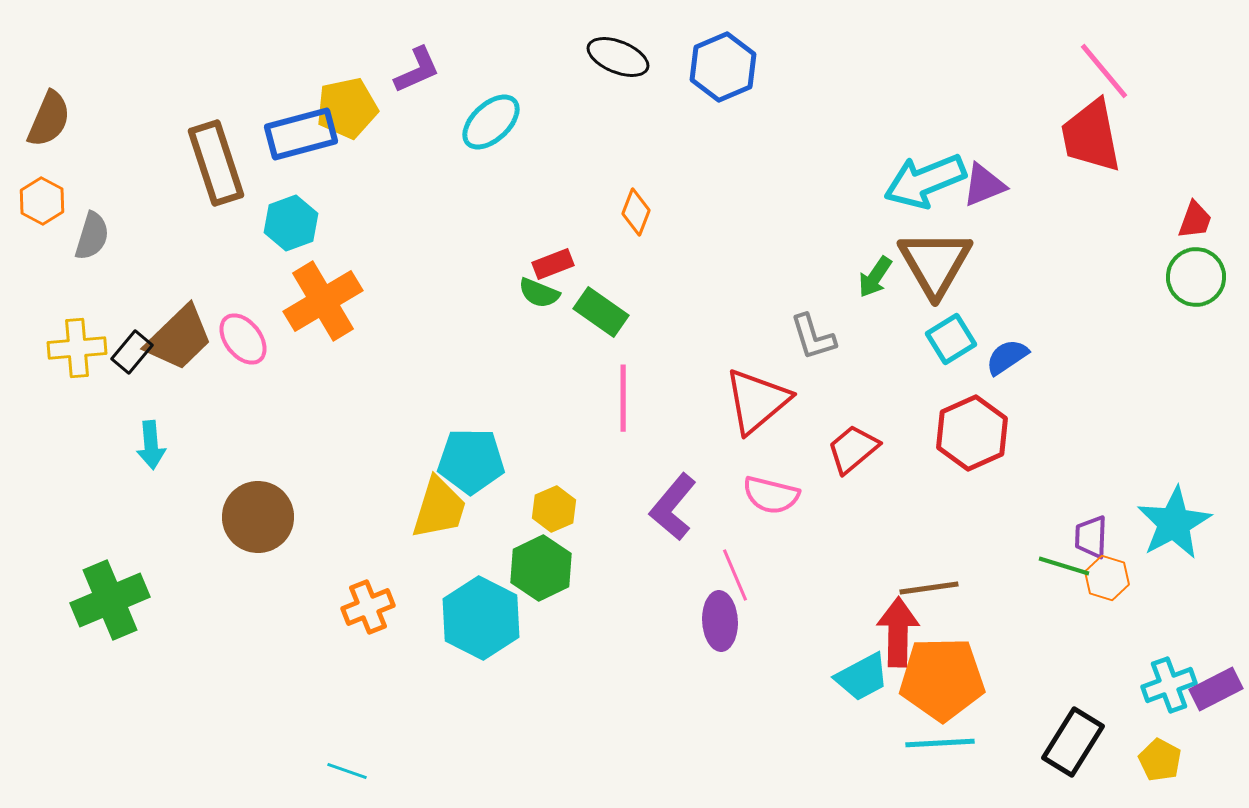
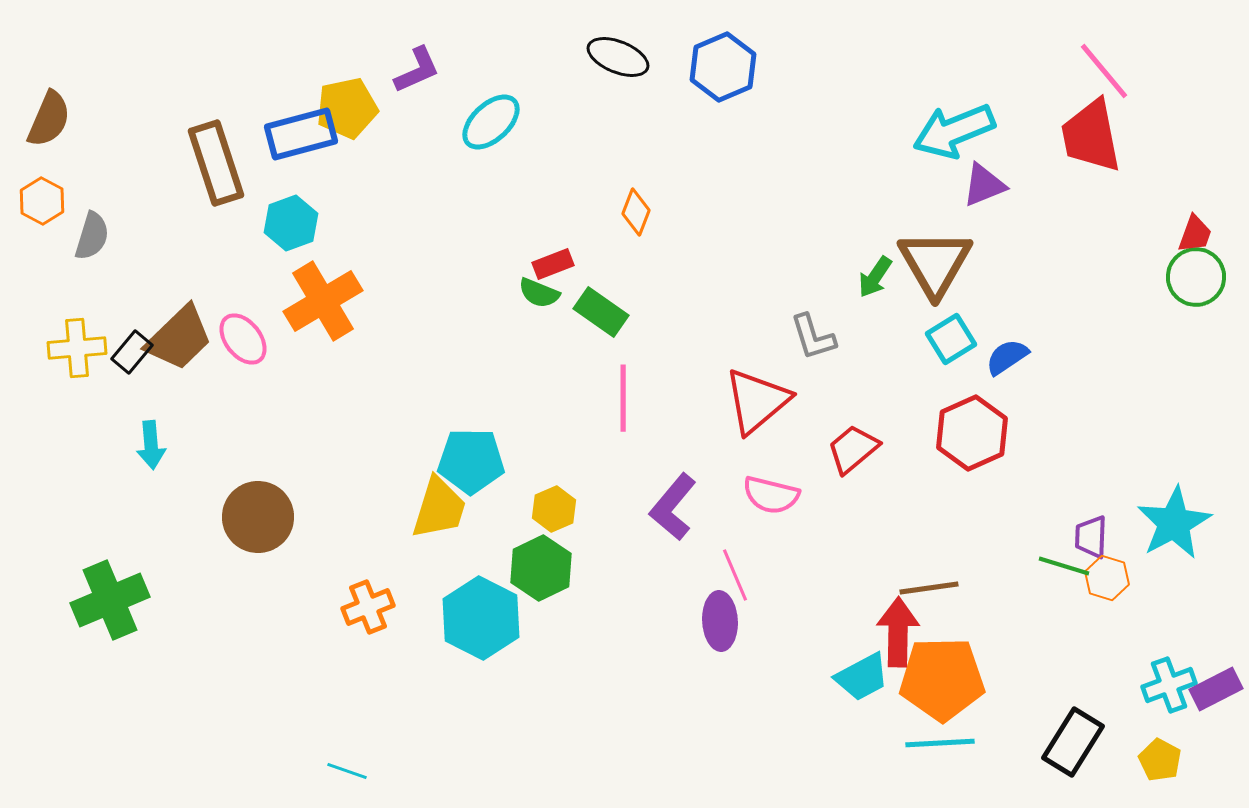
cyan arrow at (925, 181): moved 29 px right, 50 px up
red trapezoid at (1195, 220): moved 14 px down
